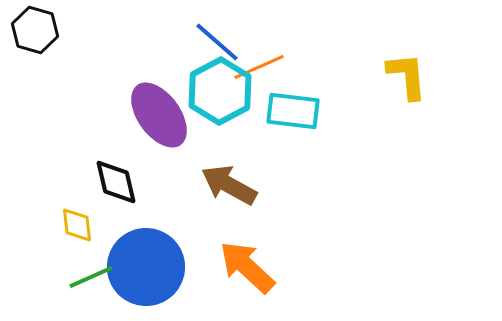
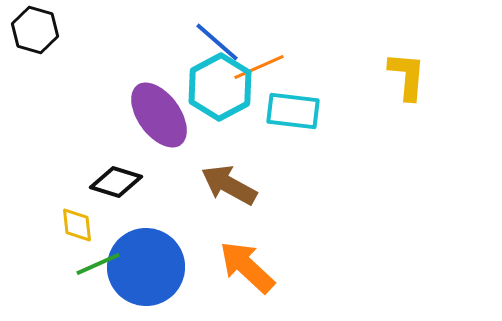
yellow L-shape: rotated 10 degrees clockwise
cyan hexagon: moved 4 px up
black diamond: rotated 60 degrees counterclockwise
green line: moved 7 px right, 13 px up
